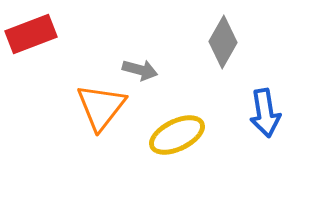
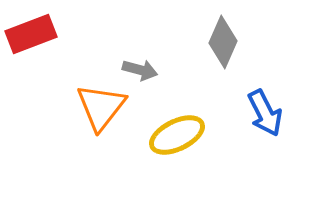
gray diamond: rotated 6 degrees counterclockwise
blue arrow: rotated 18 degrees counterclockwise
